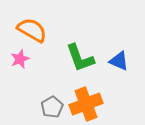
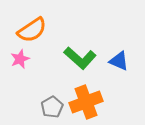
orange semicircle: rotated 116 degrees clockwise
green L-shape: rotated 28 degrees counterclockwise
orange cross: moved 2 px up
